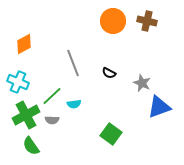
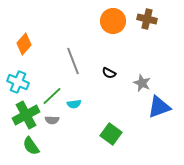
brown cross: moved 2 px up
orange diamond: rotated 20 degrees counterclockwise
gray line: moved 2 px up
